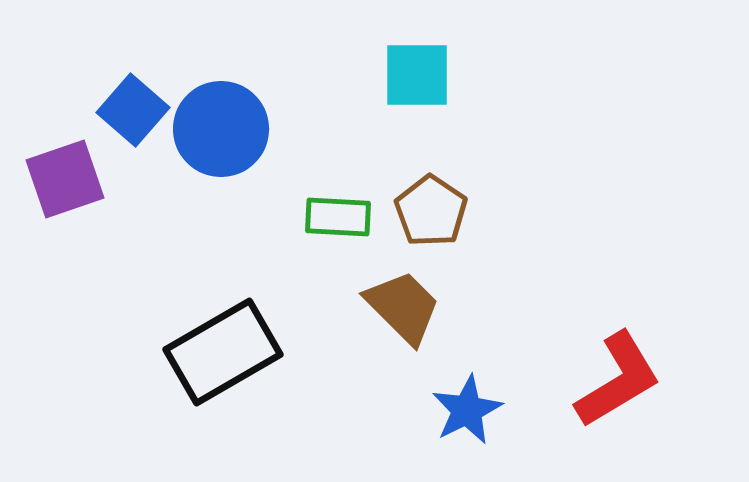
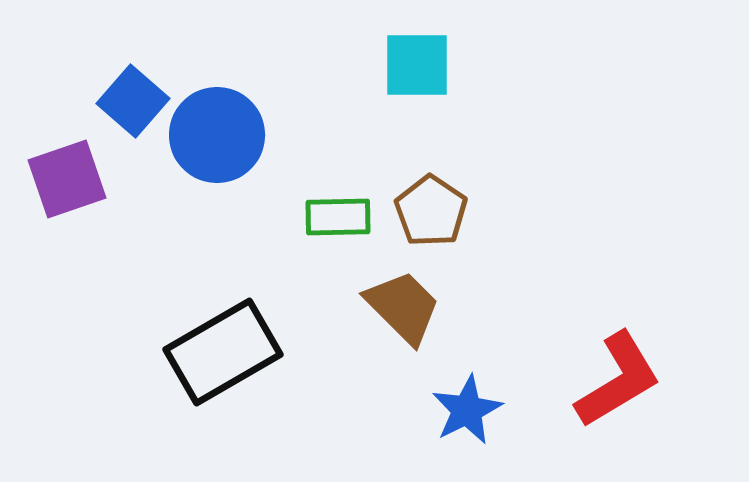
cyan square: moved 10 px up
blue square: moved 9 px up
blue circle: moved 4 px left, 6 px down
purple square: moved 2 px right
green rectangle: rotated 4 degrees counterclockwise
